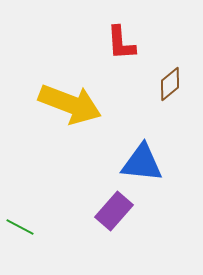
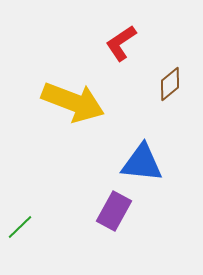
red L-shape: rotated 60 degrees clockwise
yellow arrow: moved 3 px right, 2 px up
purple rectangle: rotated 12 degrees counterclockwise
green line: rotated 72 degrees counterclockwise
